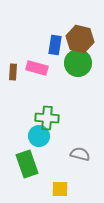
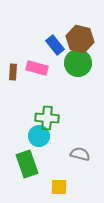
blue rectangle: rotated 48 degrees counterclockwise
yellow square: moved 1 px left, 2 px up
